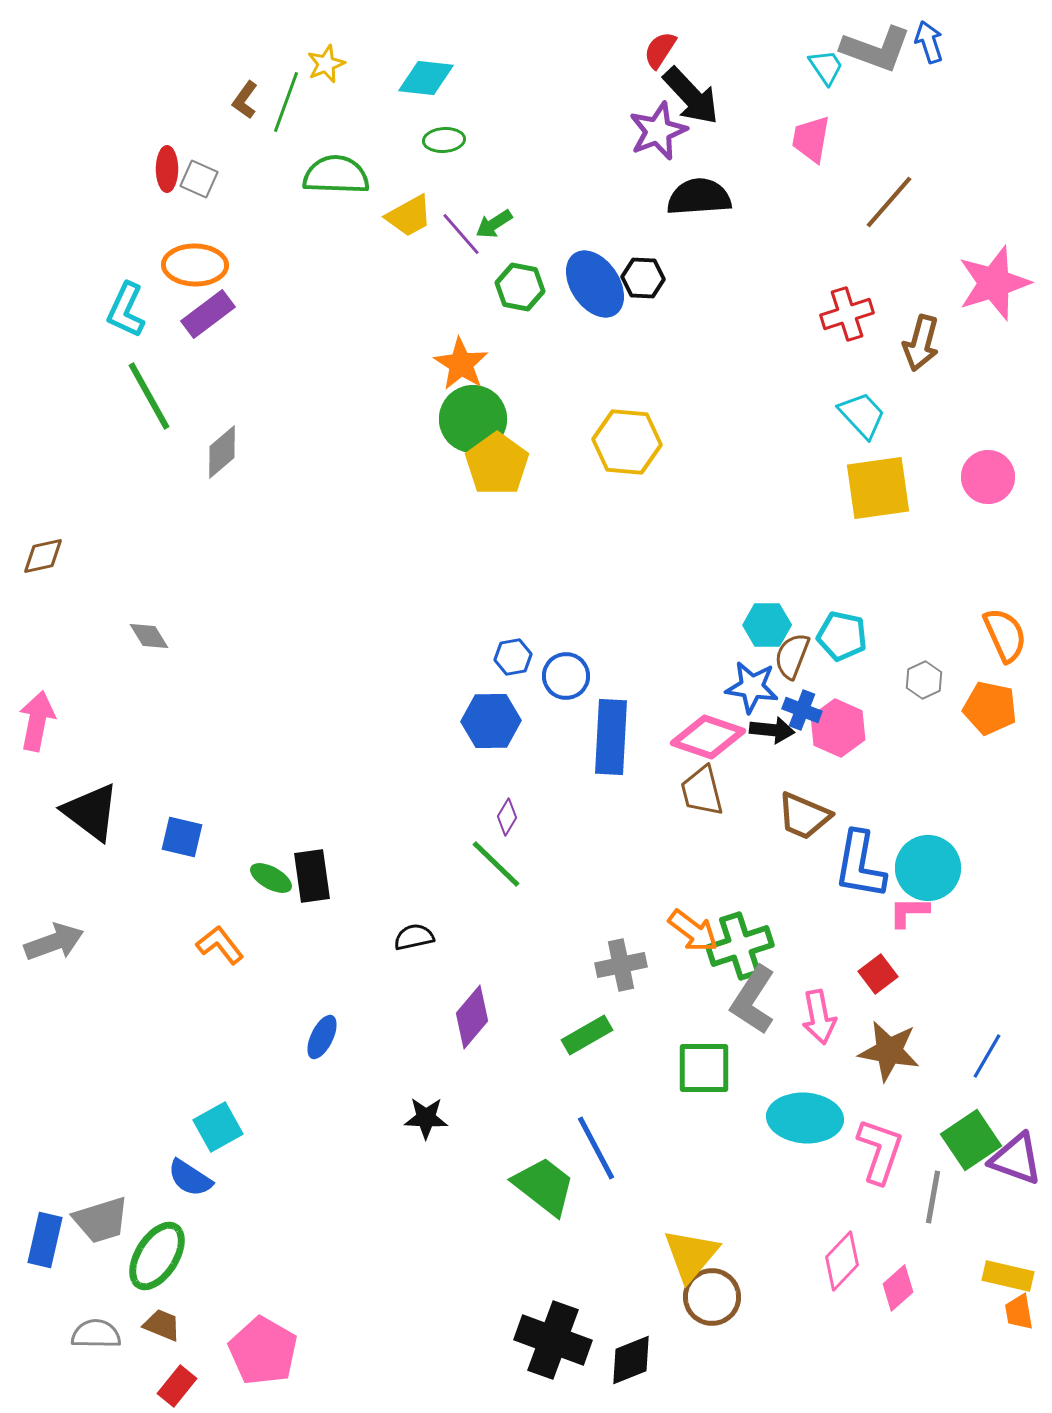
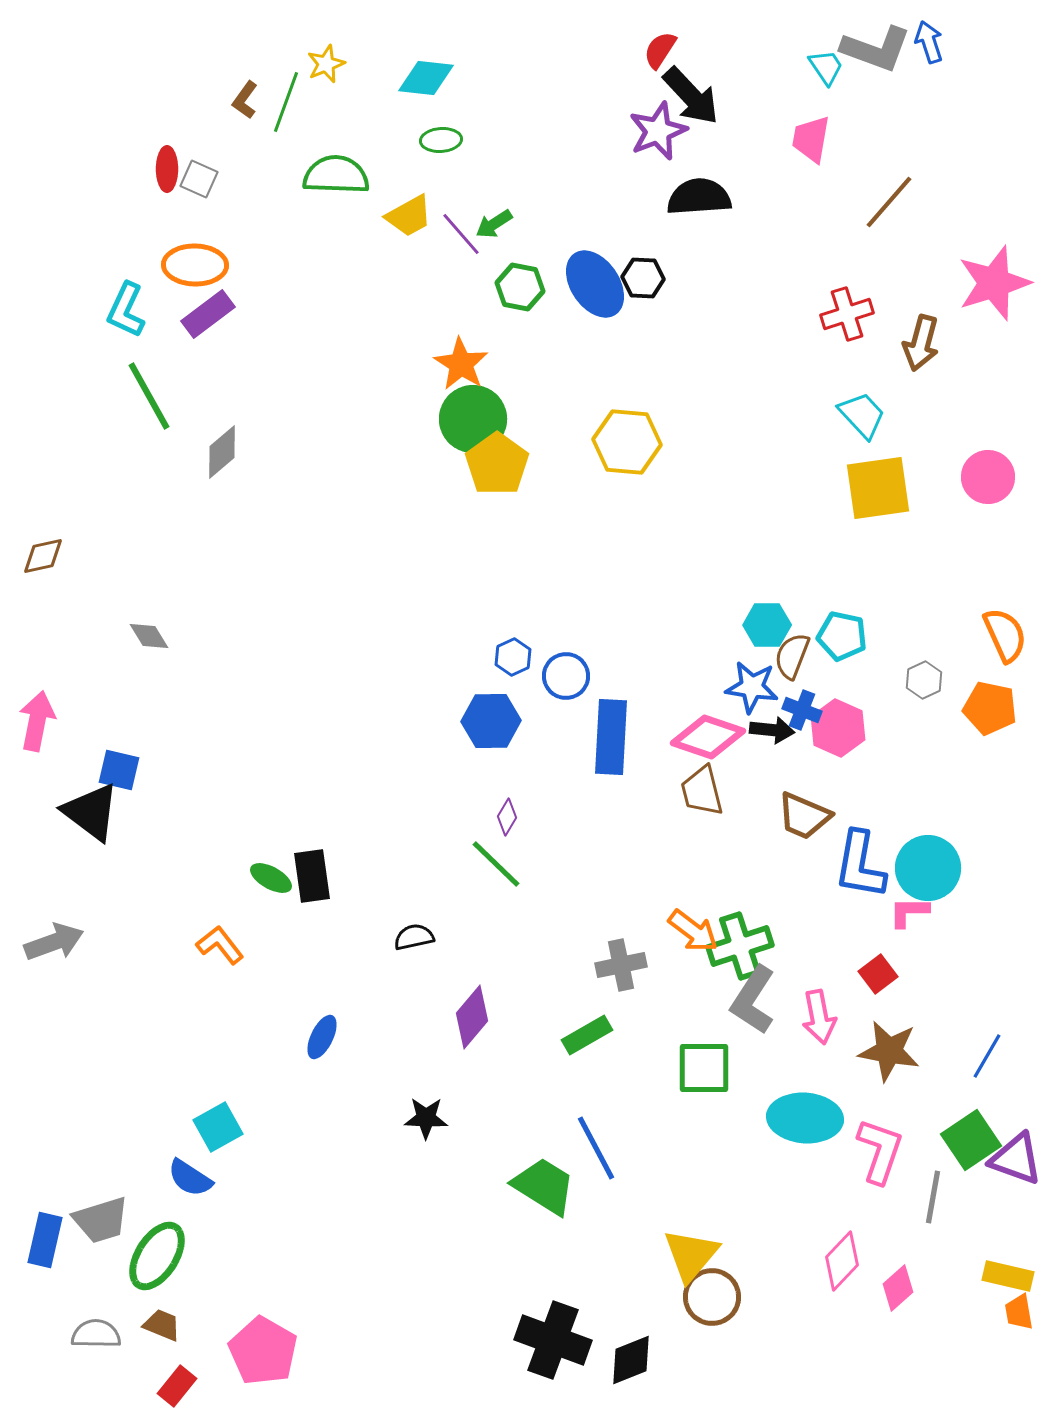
green ellipse at (444, 140): moved 3 px left
blue hexagon at (513, 657): rotated 15 degrees counterclockwise
blue square at (182, 837): moved 63 px left, 67 px up
green trapezoid at (544, 1186): rotated 6 degrees counterclockwise
